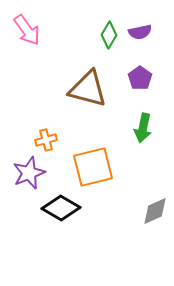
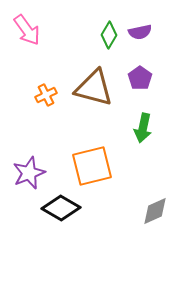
brown triangle: moved 6 px right, 1 px up
orange cross: moved 45 px up; rotated 10 degrees counterclockwise
orange square: moved 1 px left, 1 px up
